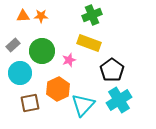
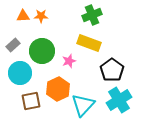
pink star: moved 1 px down
brown square: moved 1 px right, 2 px up
